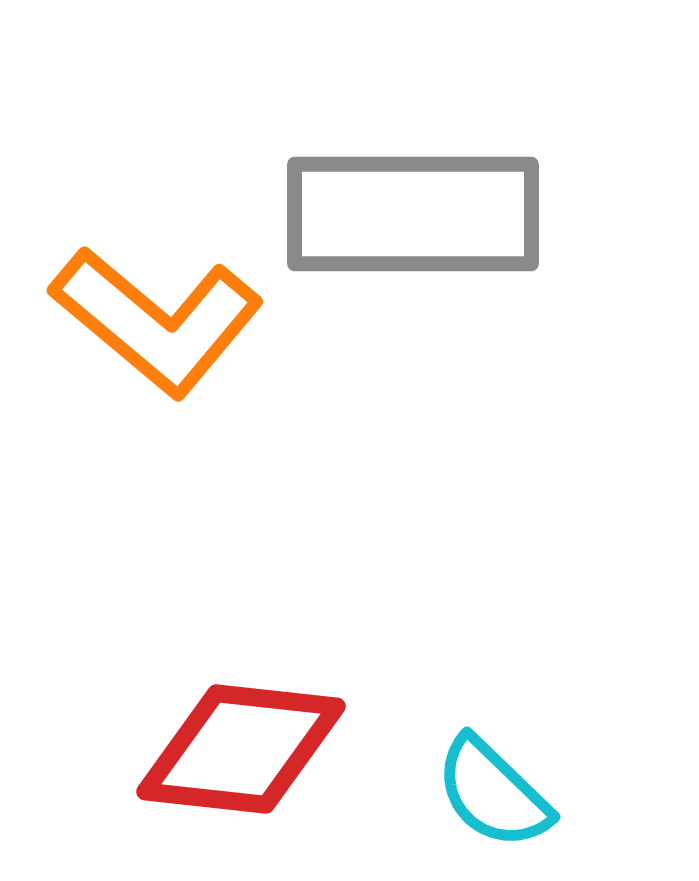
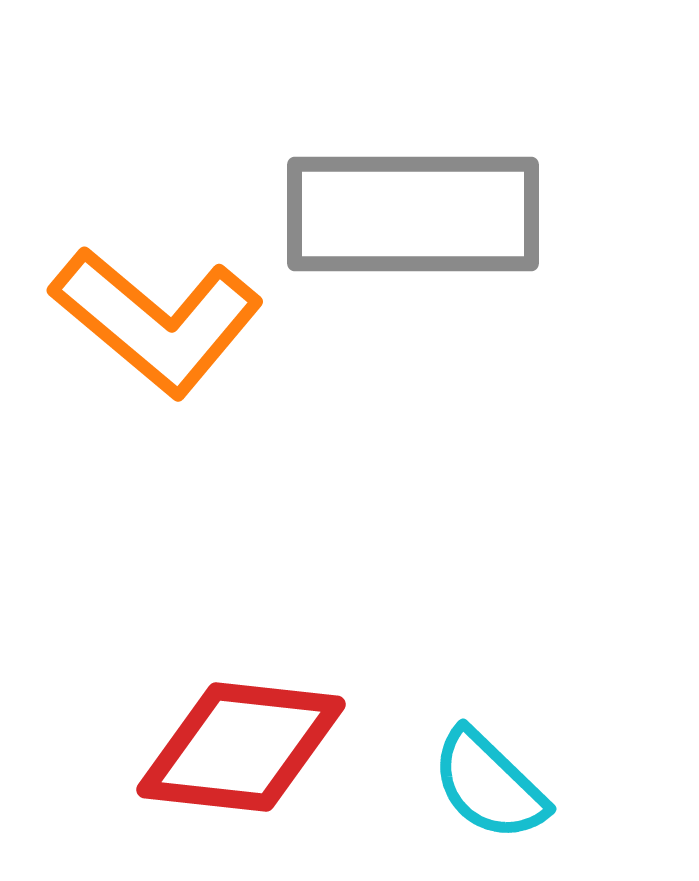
red diamond: moved 2 px up
cyan semicircle: moved 4 px left, 8 px up
